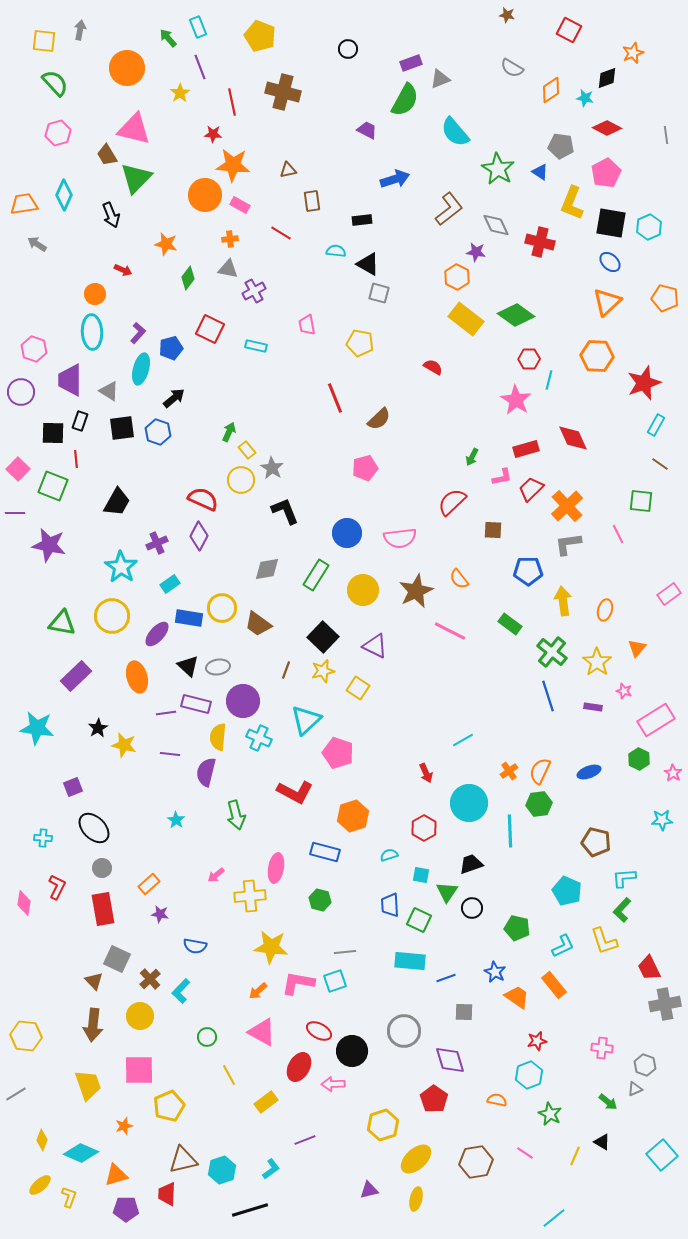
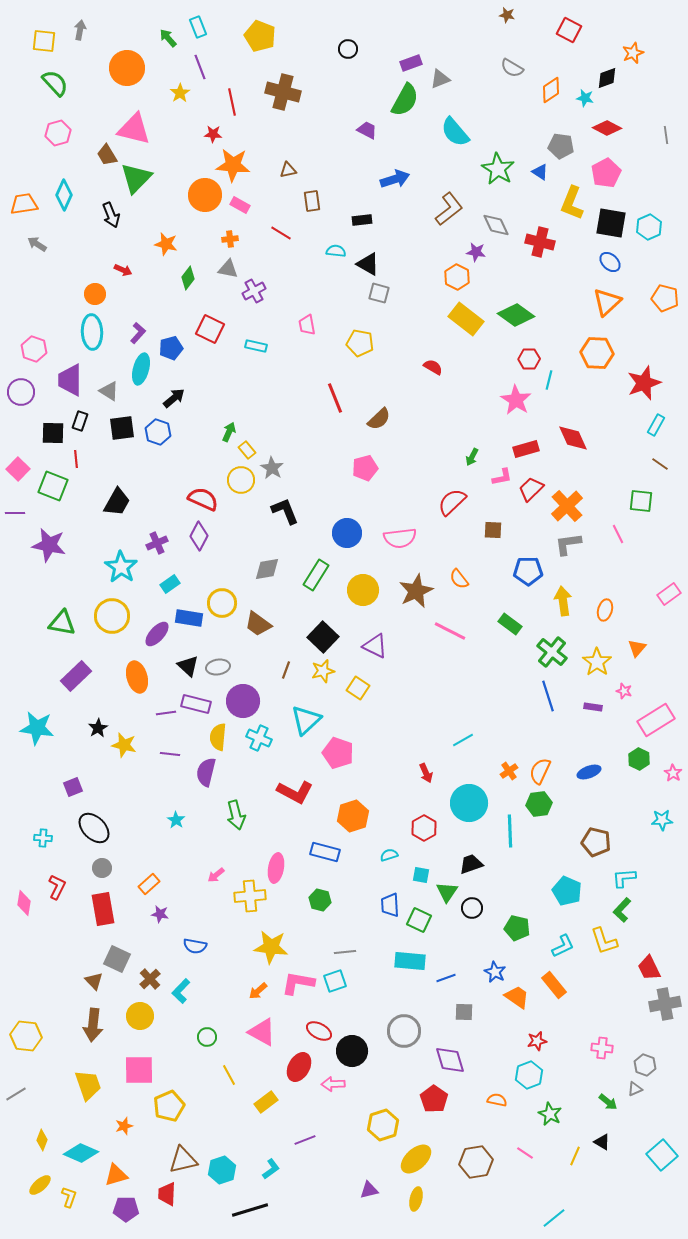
orange hexagon at (597, 356): moved 3 px up
yellow circle at (222, 608): moved 5 px up
